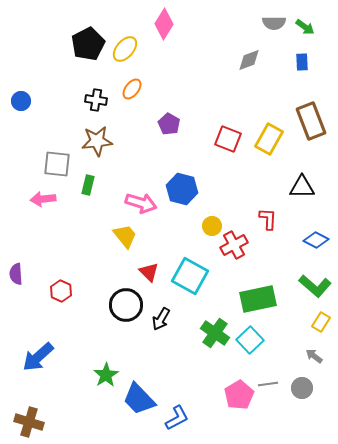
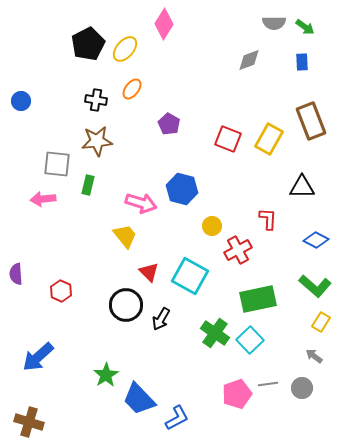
red cross at (234, 245): moved 4 px right, 5 px down
pink pentagon at (239, 395): moved 2 px left, 1 px up; rotated 12 degrees clockwise
